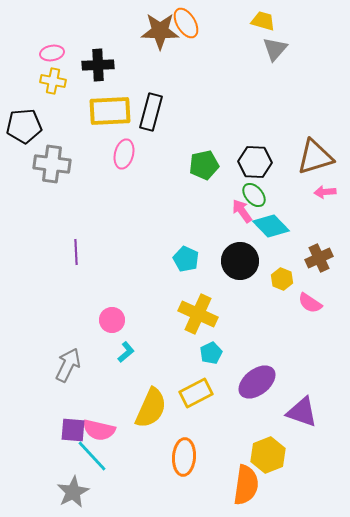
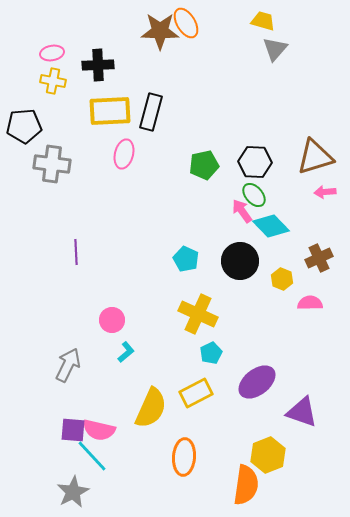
pink semicircle at (310, 303): rotated 145 degrees clockwise
